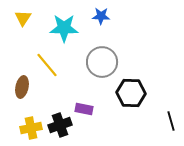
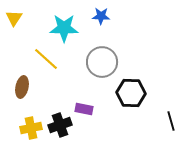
yellow triangle: moved 9 px left
yellow line: moved 1 px left, 6 px up; rotated 8 degrees counterclockwise
